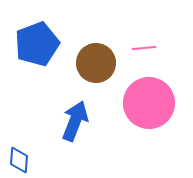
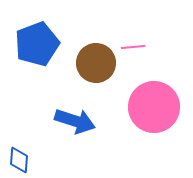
pink line: moved 11 px left, 1 px up
pink circle: moved 5 px right, 4 px down
blue arrow: rotated 87 degrees clockwise
